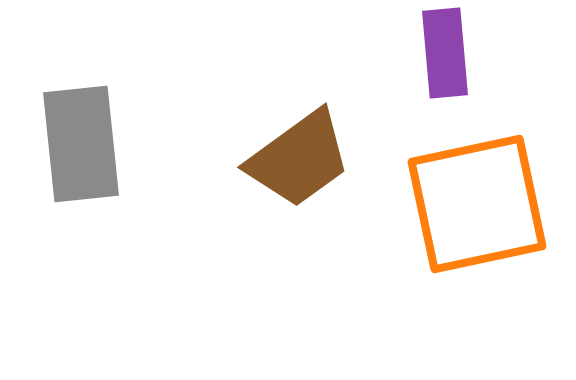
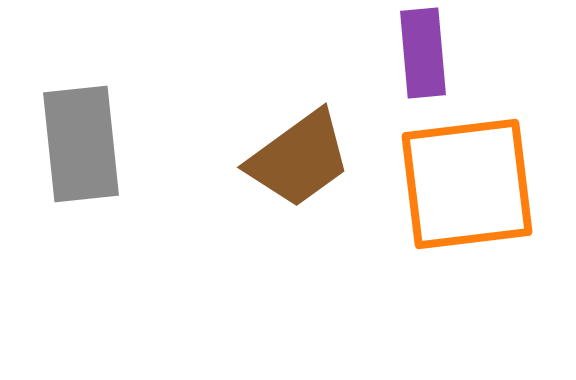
purple rectangle: moved 22 px left
orange square: moved 10 px left, 20 px up; rotated 5 degrees clockwise
